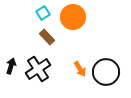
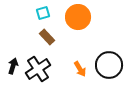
cyan square: rotated 16 degrees clockwise
orange circle: moved 5 px right
black arrow: moved 2 px right
black circle: moved 3 px right, 7 px up
